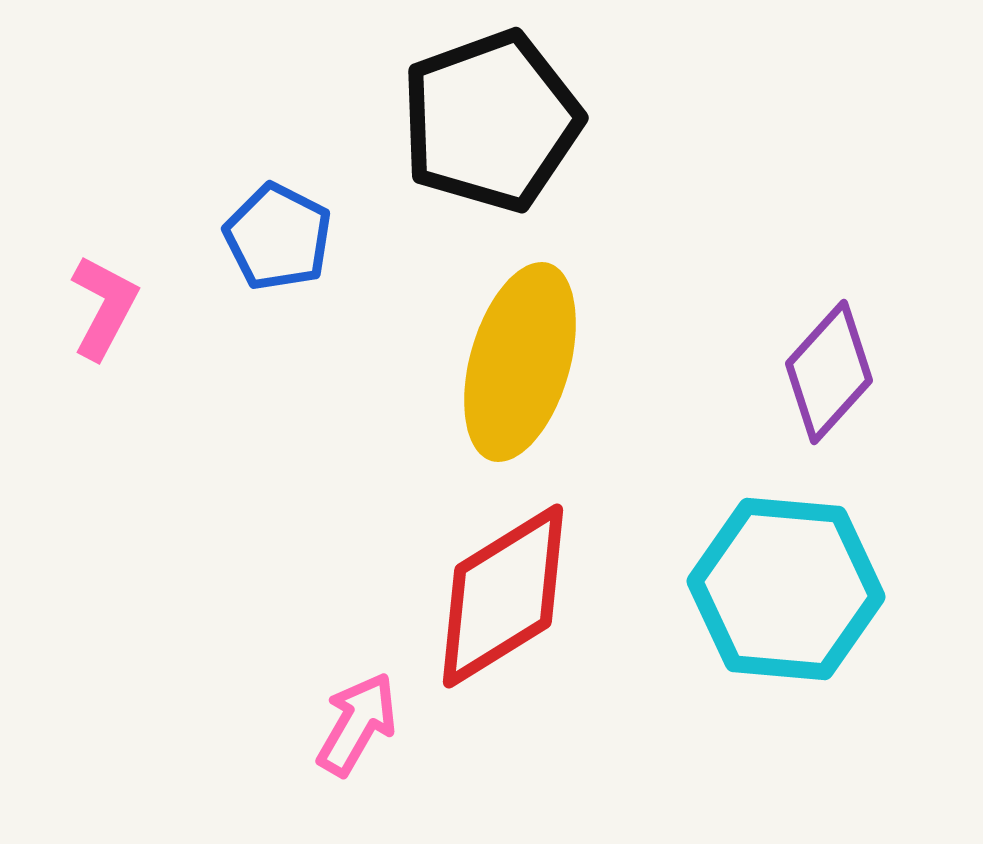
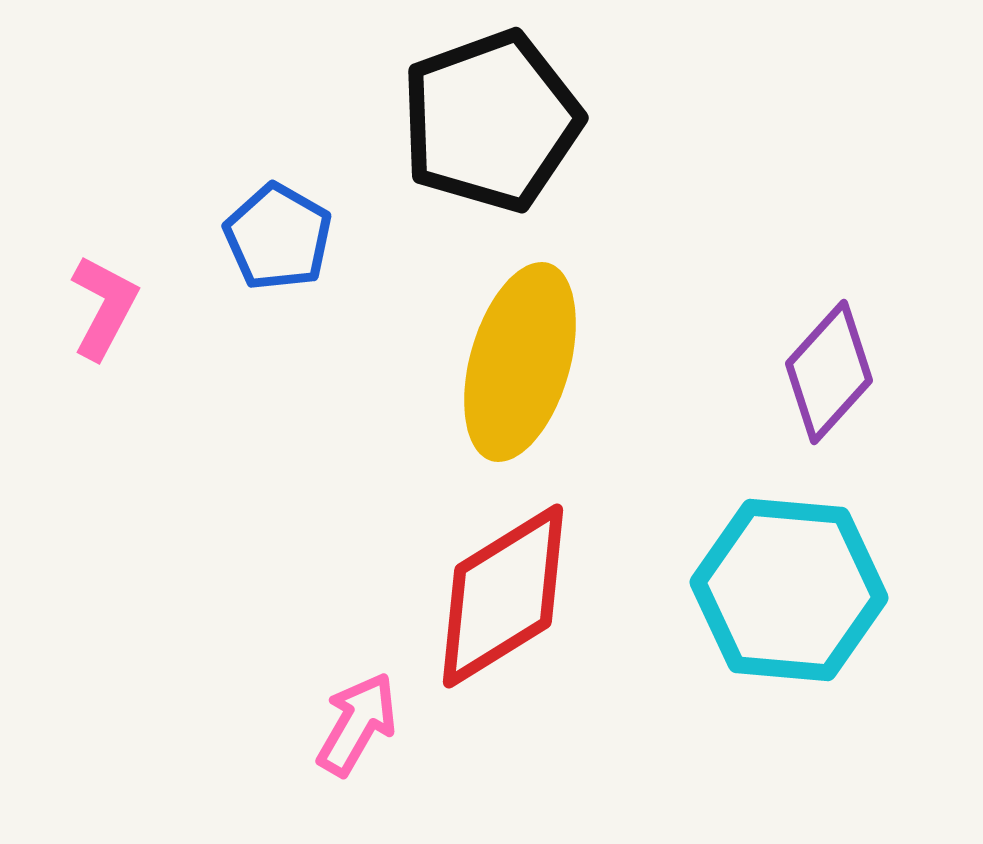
blue pentagon: rotated 3 degrees clockwise
cyan hexagon: moved 3 px right, 1 px down
